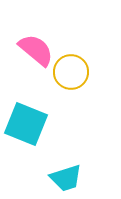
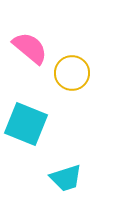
pink semicircle: moved 6 px left, 2 px up
yellow circle: moved 1 px right, 1 px down
